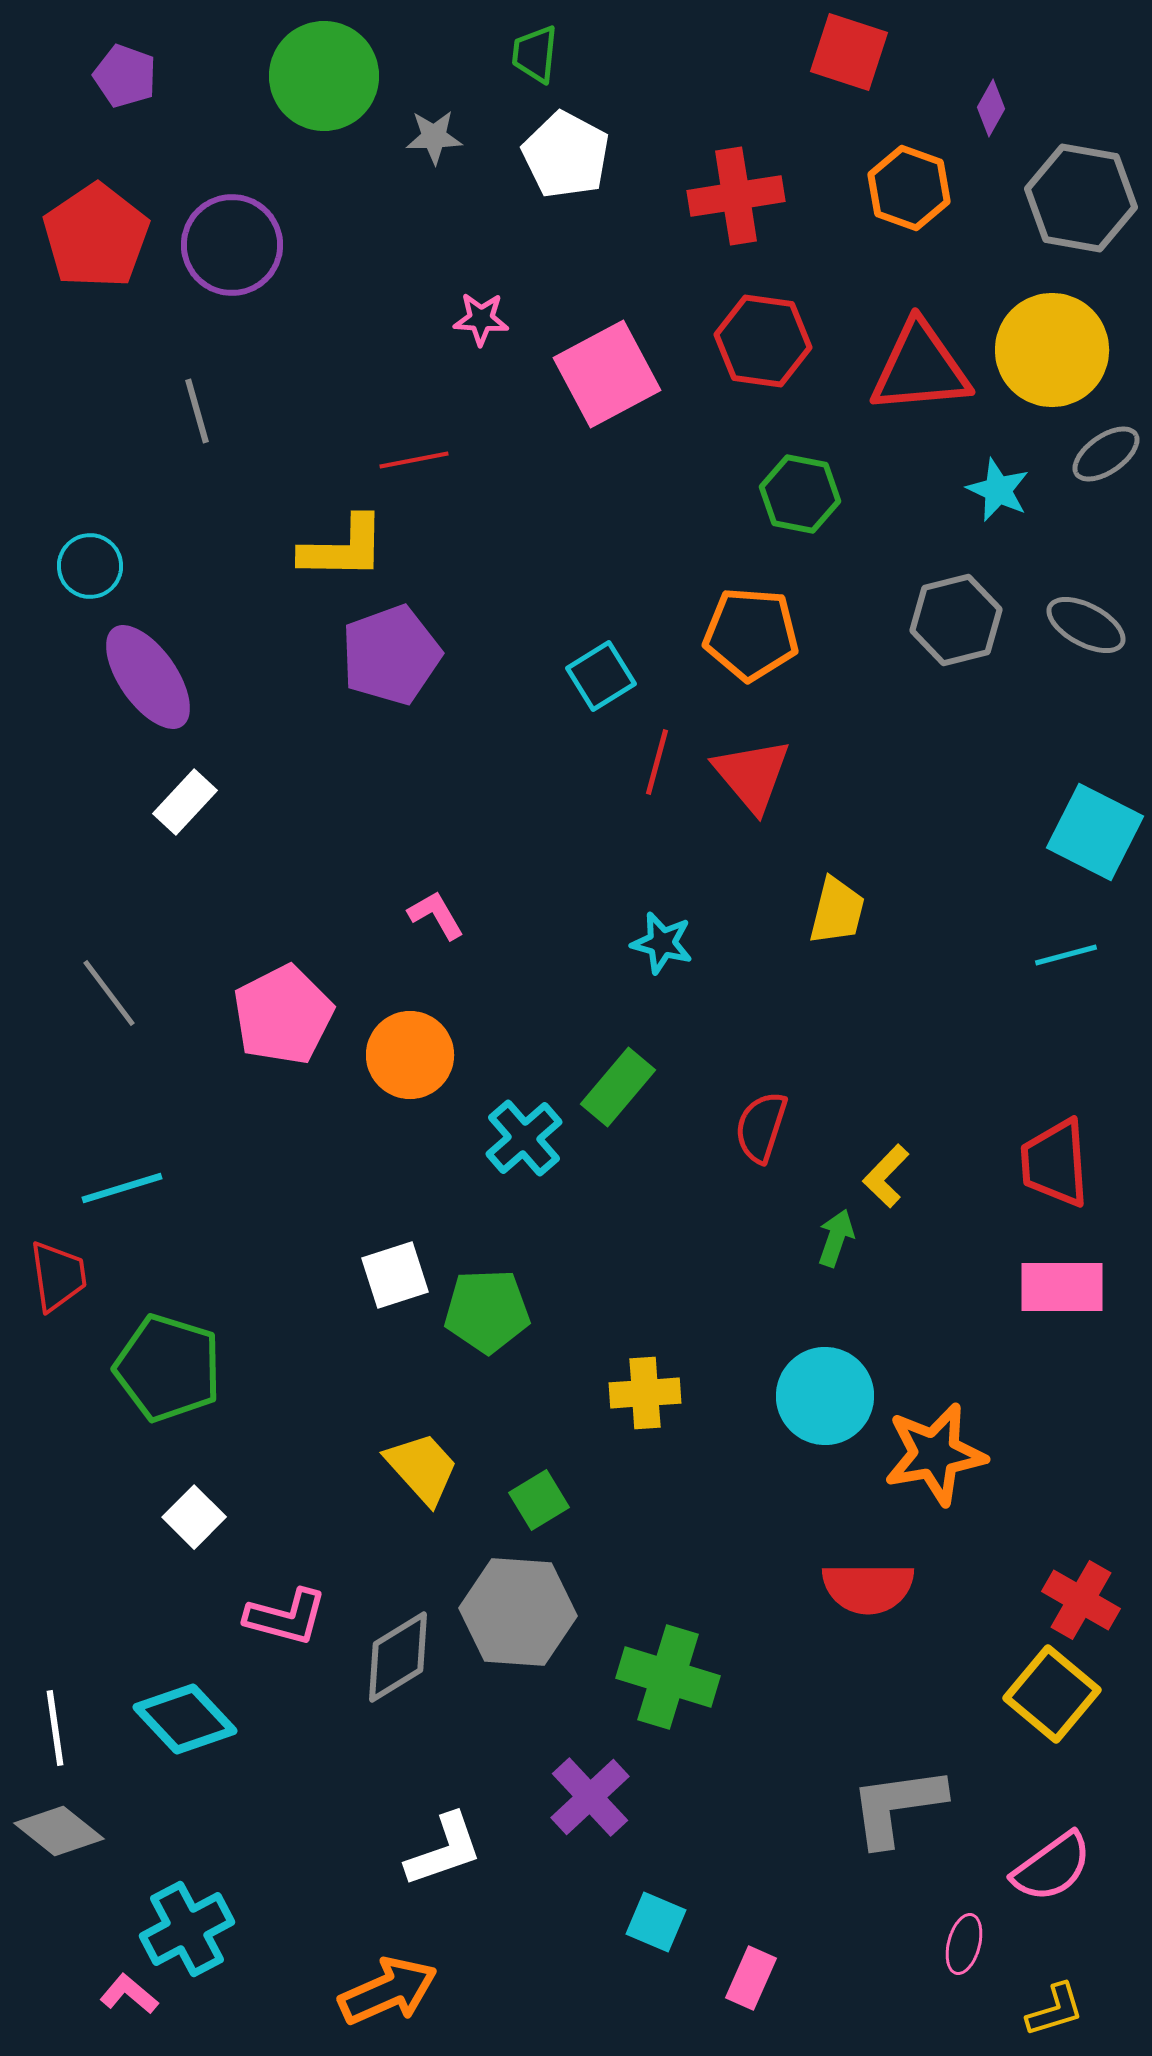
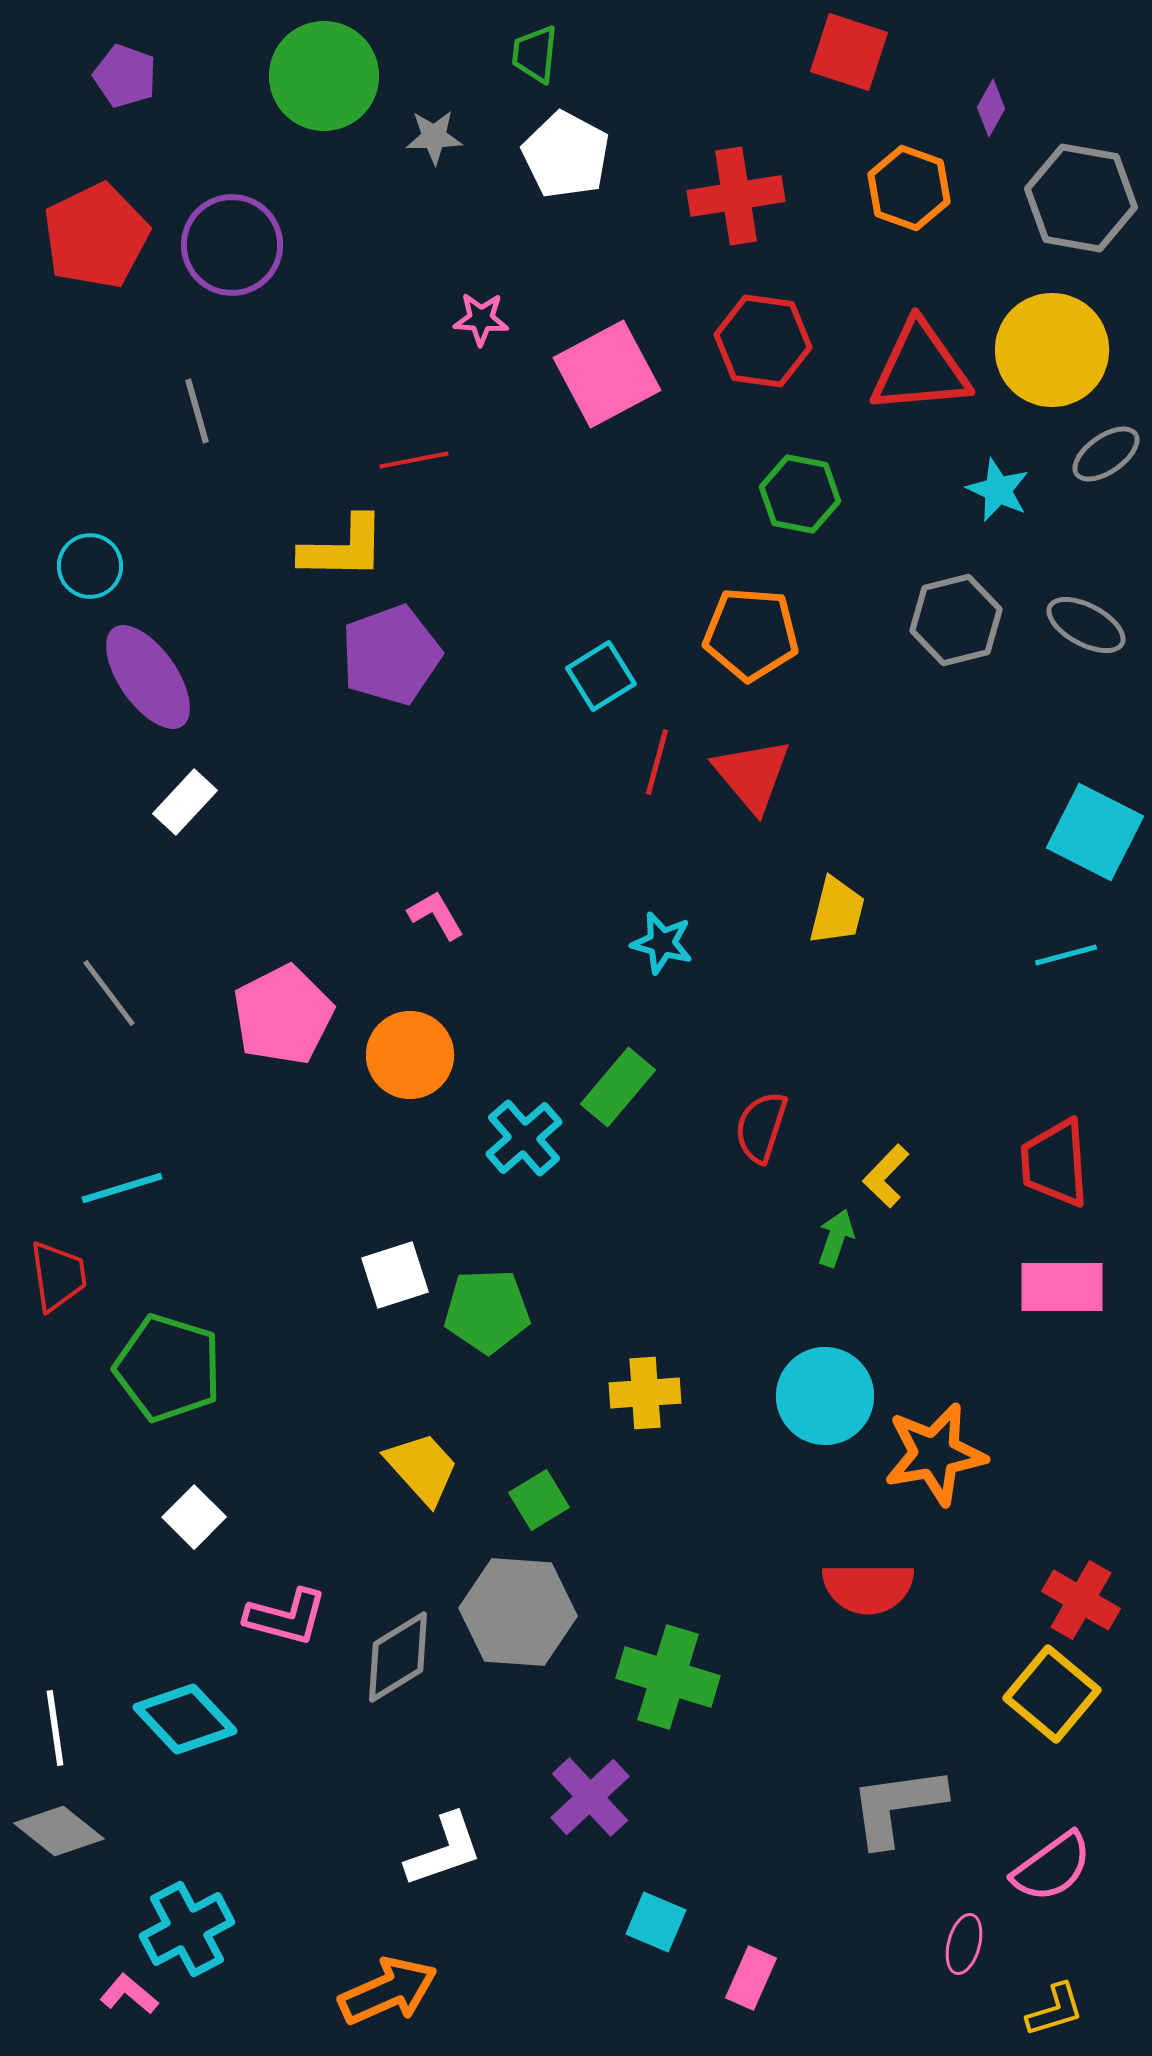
red pentagon at (96, 236): rotated 8 degrees clockwise
